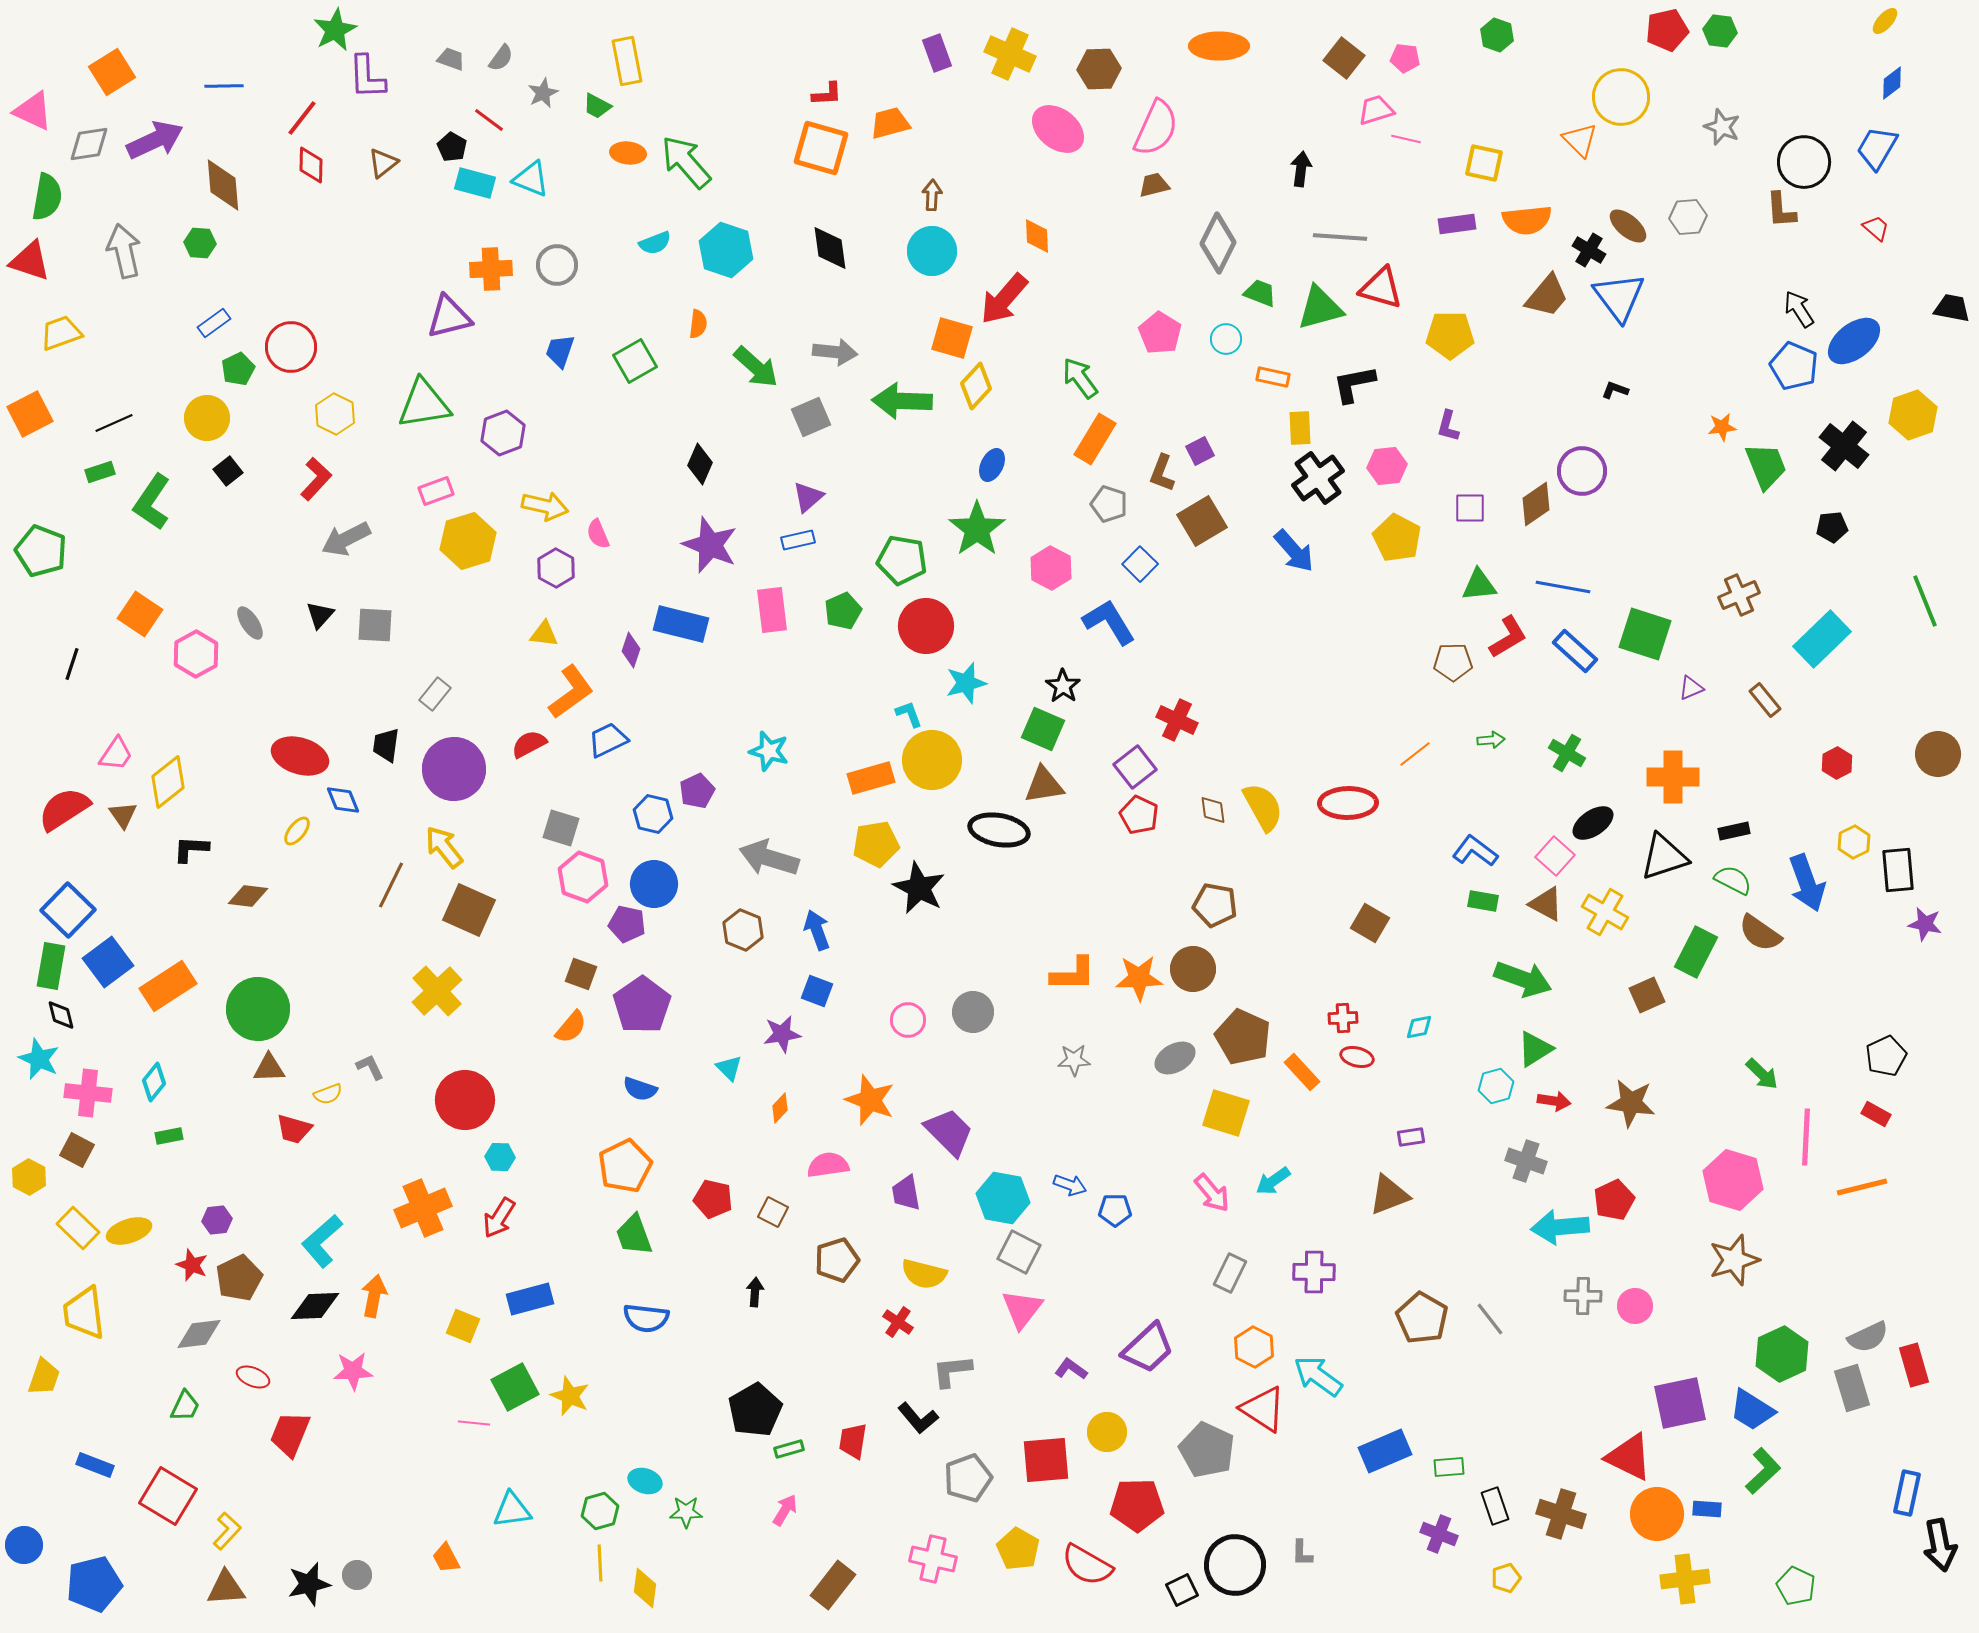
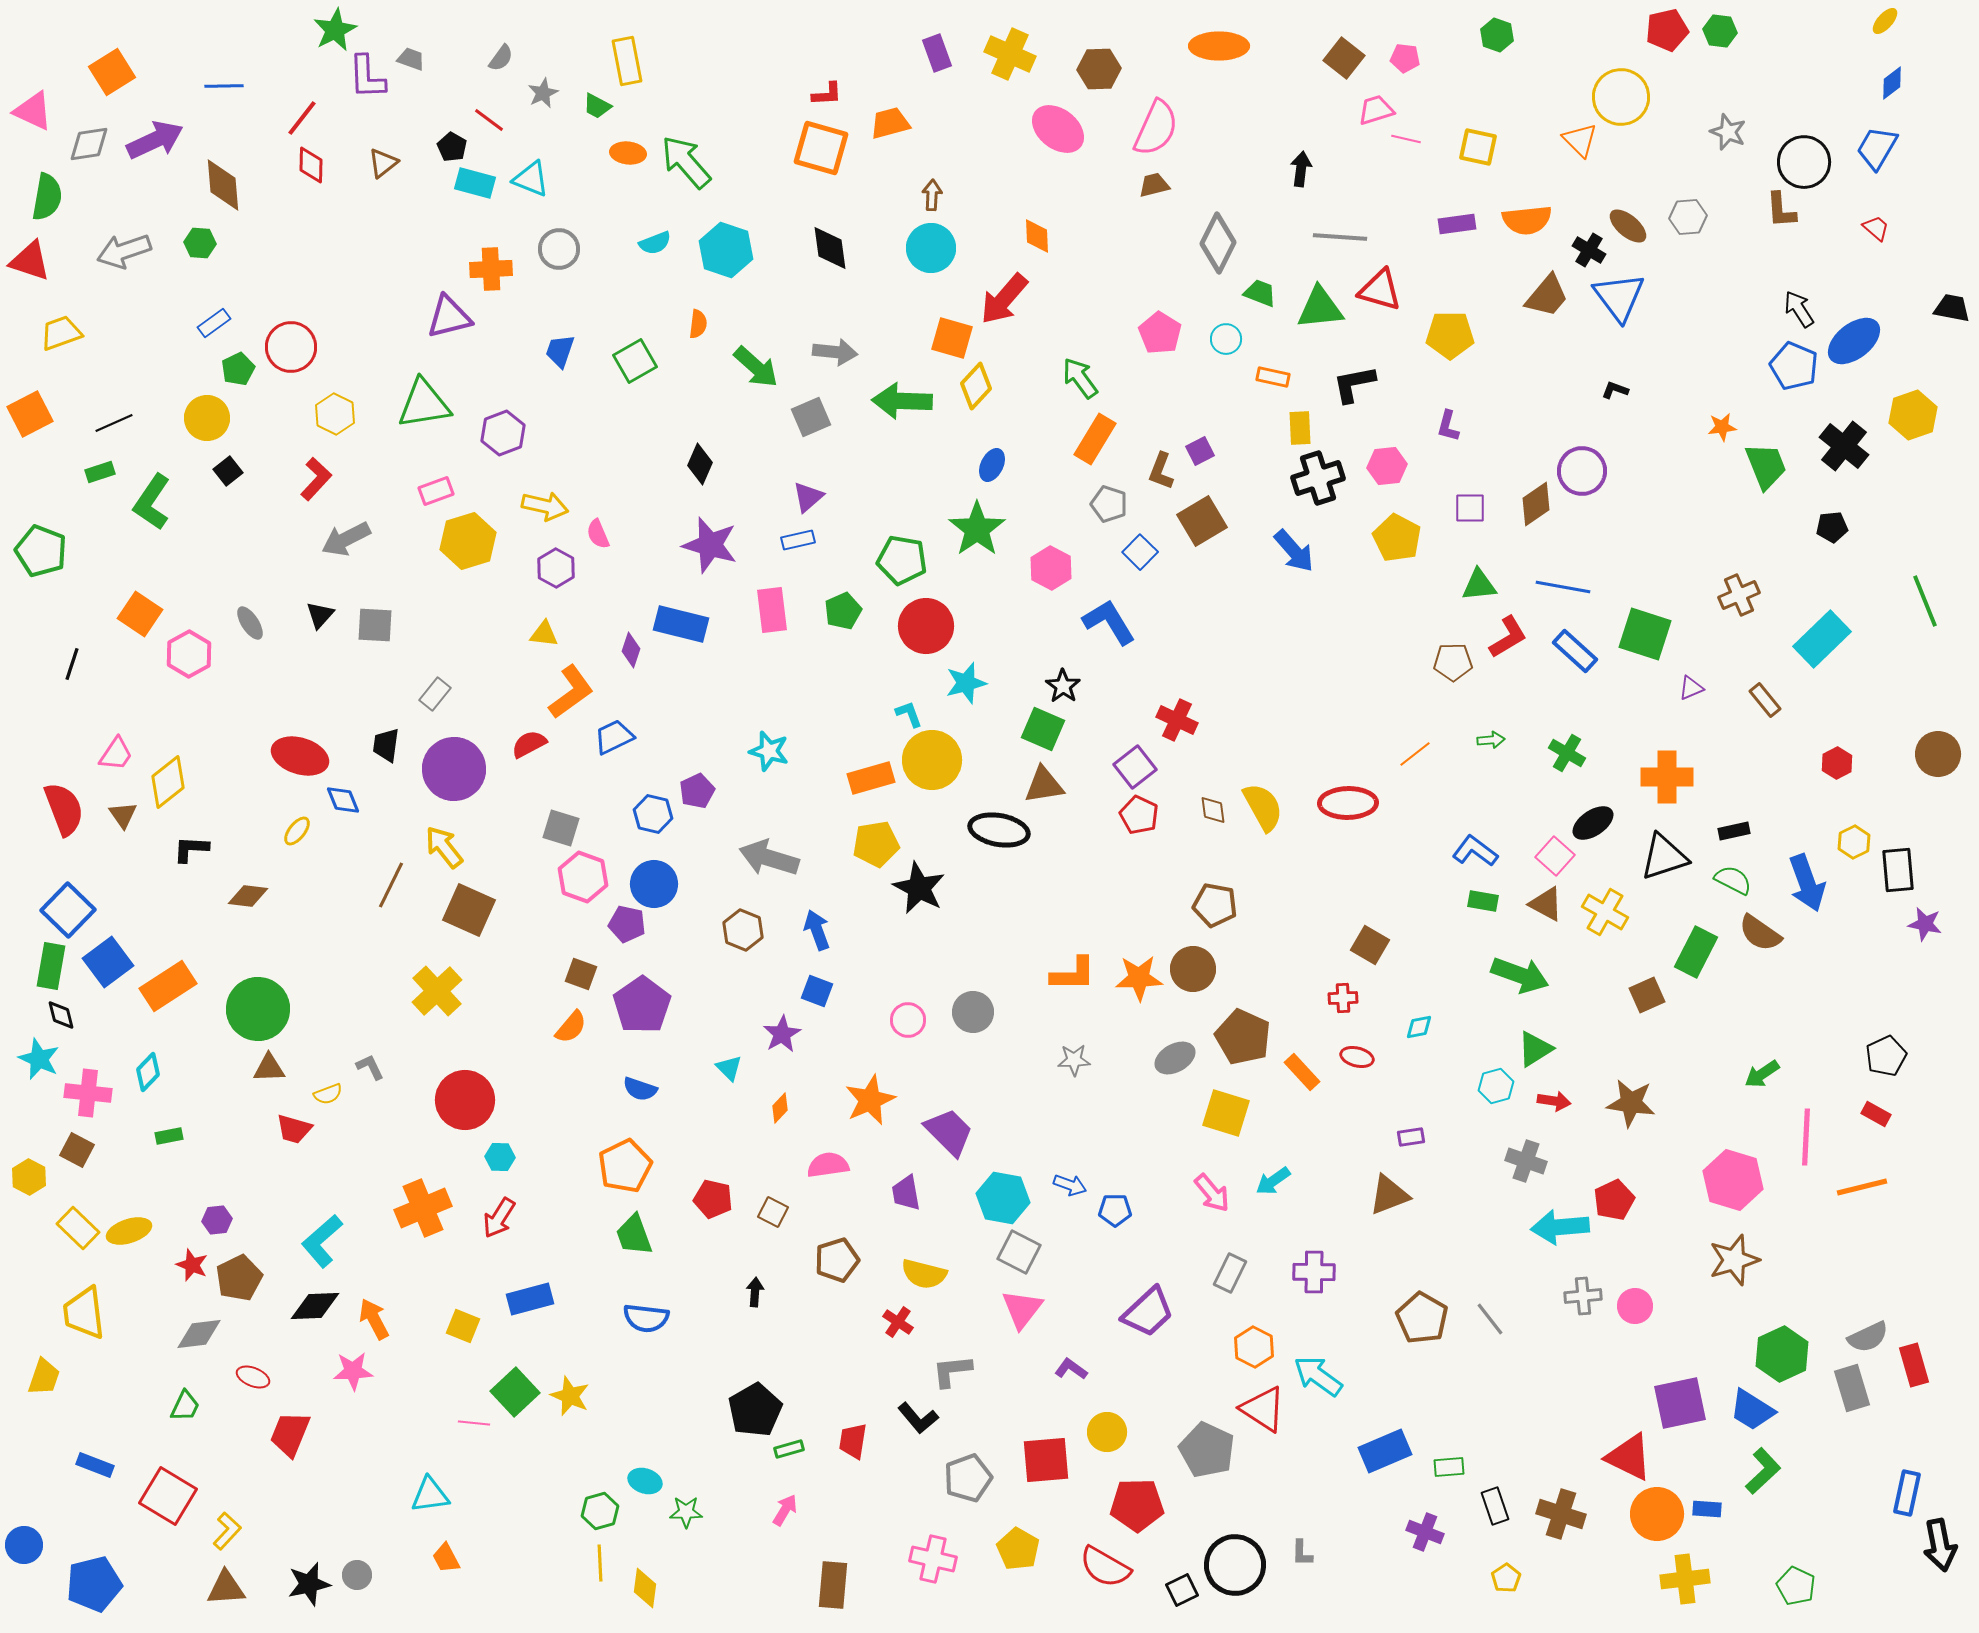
gray trapezoid at (451, 59): moved 40 px left
gray star at (1722, 127): moved 6 px right, 5 px down
yellow square at (1484, 163): moved 6 px left, 16 px up
gray arrow at (124, 251): rotated 96 degrees counterclockwise
cyan circle at (932, 251): moved 1 px left, 3 px up
gray circle at (557, 265): moved 2 px right, 16 px up
red triangle at (1381, 288): moved 1 px left, 2 px down
green triangle at (1320, 308): rotated 9 degrees clockwise
brown L-shape at (1162, 473): moved 1 px left, 2 px up
black cross at (1318, 478): rotated 18 degrees clockwise
purple star at (710, 545): rotated 6 degrees counterclockwise
blue square at (1140, 564): moved 12 px up
pink hexagon at (196, 654): moved 7 px left
blue trapezoid at (608, 740): moved 6 px right, 3 px up
orange cross at (1673, 777): moved 6 px left
red semicircle at (64, 809): rotated 102 degrees clockwise
brown square at (1370, 923): moved 22 px down
green arrow at (1523, 979): moved 3 px left, 4 px up
red cross at (1343, 1018): moved 20 px up
purple star at (782, 1034): rotated 21 degrees counterclockwise
green arrow at (1762, 1074): rotated 102 degrees clockwise
cyan diamond at (154, 1082): moved 6 px left, 10 px up; rotated 6 degrees clockwise
orange star at (870, 1100): rotated 27 degrees clockwise
orange arrow at (374, 1296): moved 23 px down; rotated 39 degrees counterclockwise
gray cross at (1583, 1296): rotated 6 degrees counterclockwise
purple trapezoid at (1148, 1348): moved 36 px up
green square at (515, 1387): moved 5 px down; rotated 15 degrees counterclockwise
cyan triangle at (512, 1510): moved 82 px left, 15 px up
purple cross at (1439, 1534): moved 14 px left, 2 px up
red semicircle at (1087, 1565): moved 18 px right, 2 px down
yellow pentagon at (1506, 1578): rotated 16 degrees counterclockwise
brown rectangle at (833, 1585): rotated 33 degrees counterclockwise
